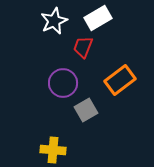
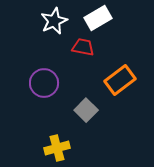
red trapezoid: rotated 80 degrees clockwise
purple circle: moved 19 px left
gray square: rotated 15 degrees counterclockwise
yellow cross: moved 4 px right, 2 px up; rotated 20 degrees counterclockwise
